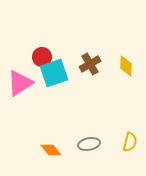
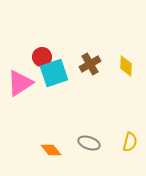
gray ellipse: moved 1 px up; rotated 30 degrees clockwise
